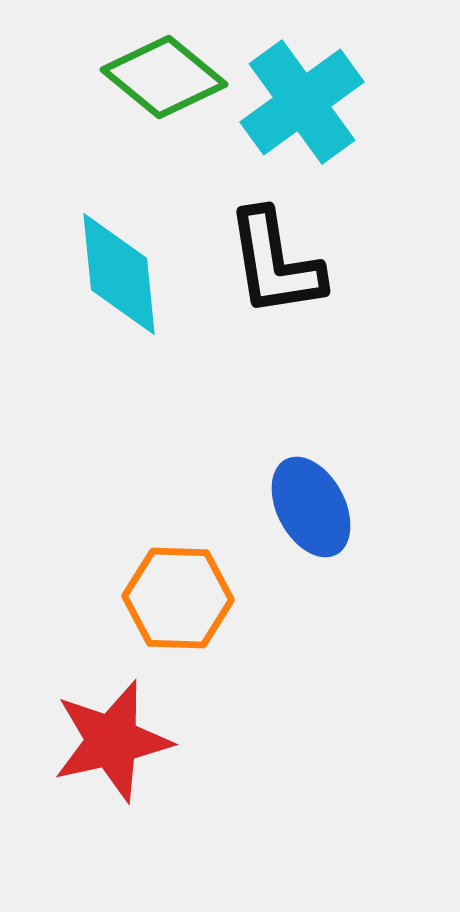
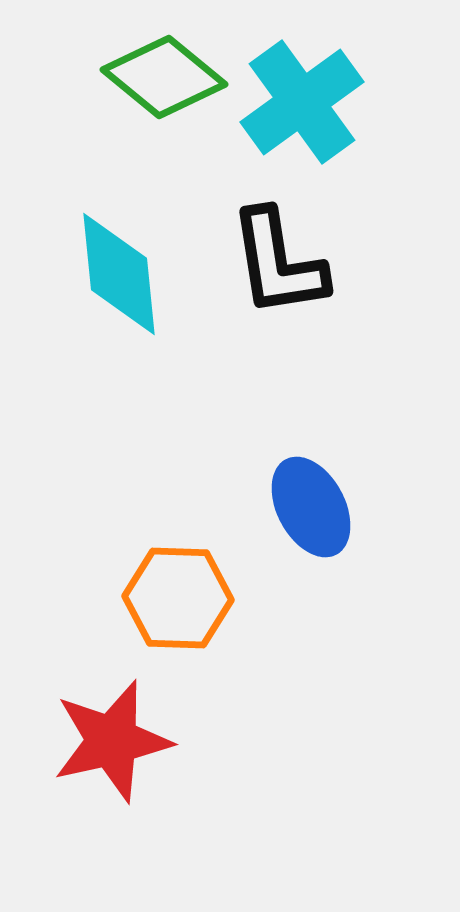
black L-shape: moved 3 px right
